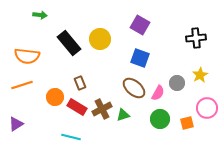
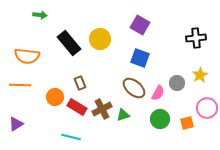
orange line: moved 2 px left; rotated 20 degrees clockwise
